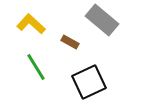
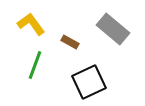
gray rectangle: moved 11 px right, 9 px down
yellow L-shape: rotated 12 degrees clockwise
green line: moved 1 px left, 2 px up; rotated 52 degrees clockwise
